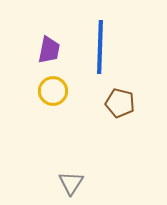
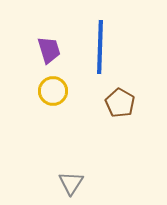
purple trapezoid: rotated 28 degrees counterclockwise
brown pentagon: rotated 16 degrees clockwise
